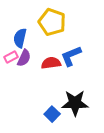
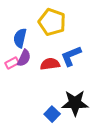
pink rectangle: moved 1 px right, 6 px down
red semicircle: moved 1 px left, 1 px down
